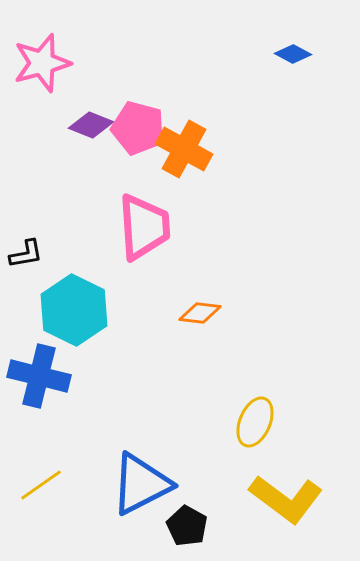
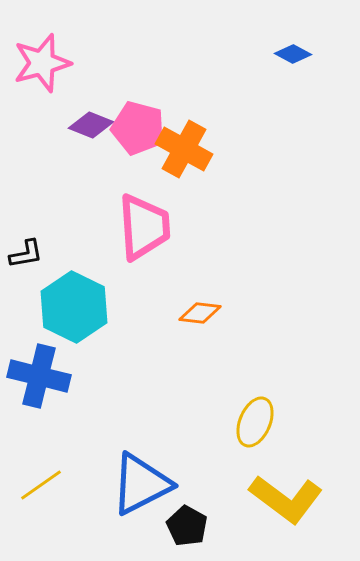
cyan hexagon: moved 3 px up
